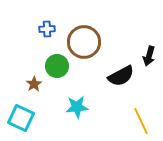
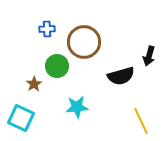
black semicircle: rotated 12 degrees clockwise
